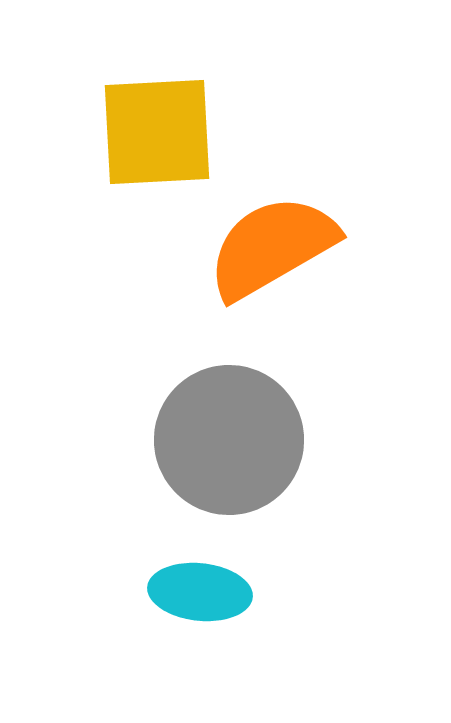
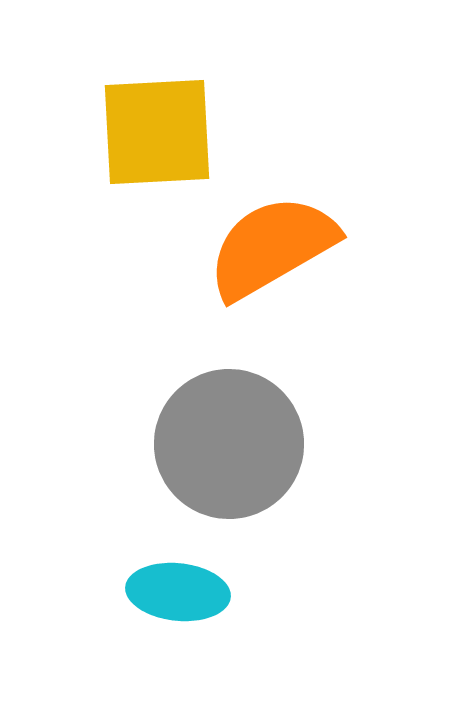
gray circle: moved 4 px down
cyan ellipse: moved 22 px left
